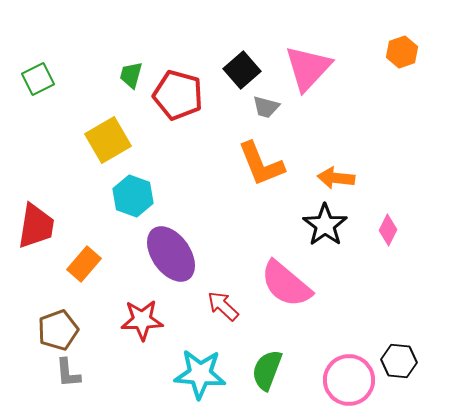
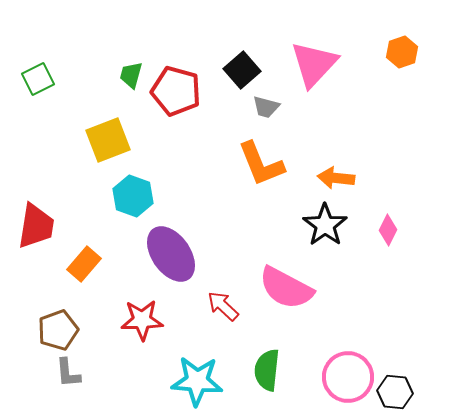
pink triangle: moved 6 px right, 4 px up
red pentagon: moved 2 px left, 4 px up
yellow square: rotated 9 degrees clockwise
pink semicircle: moved 4 px down; rotated 12 degrees counterclockwise
black hexagon: moved 4 px left, 31 px down
green semicircle: rotated 15 degrees counterclockwise
cyan star: moved 3 px left, 7 px down
pink circle: moved 1 px left, 3 px up
